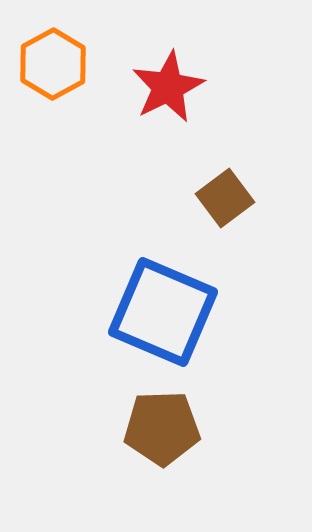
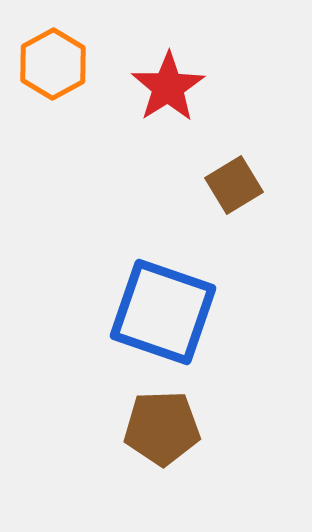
red star: rotated 6 degrees counterclockwise
brown square: moved 9 px right, 13 px up; rotated 6 degrees clockwise
blue square: rotated 4 degrees counterclockwise
